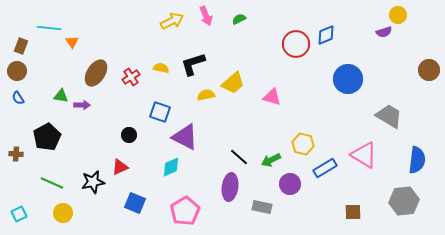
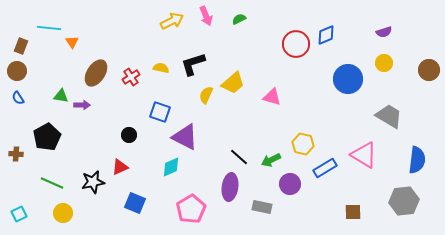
yellow circle at (398, 15): moved 14 px left, 48 px down
yellow semicircle at (206, 95): rotated 54 degrees counterclockwise
pink pentagon at (185, 211): moved 6 px right, 2 px up
